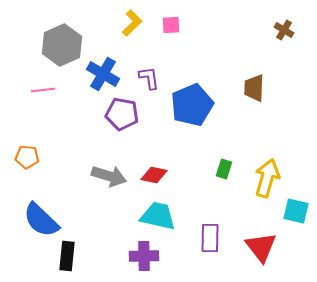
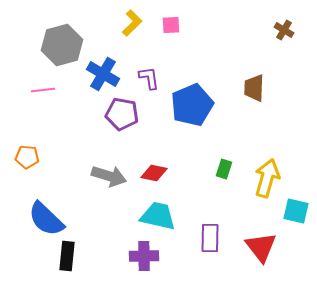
gray hexagon: rotated 9 degrees clockwise
red diamond: moved 2 px up
blue semicircle: moved 5 px right, 1 px up
